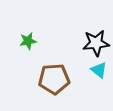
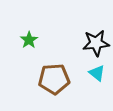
green star: moved 1 px right, 1 px up; rotated 24 degrees counterclockwise
cyan triangle: moved 2 px left, 3 px down
